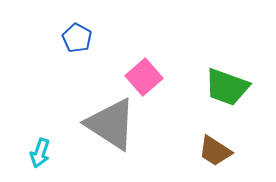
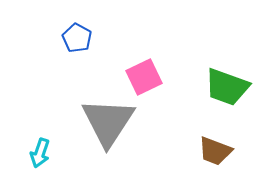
pink square: rotated 15 degrees clockwise
gray triangle: moved 3 px left, 2 px up; rotated 30 degrees clockwise
brown trapezoid: rotated 12 degrees counterclockwise
